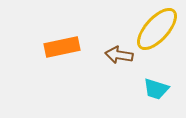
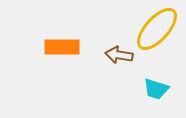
orange rectangle: rotated 12 degrees clockwise
